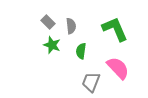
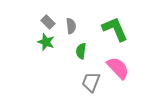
green star: moved 6 px left, 3 px up
